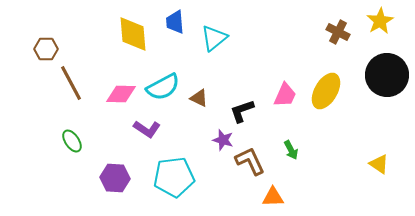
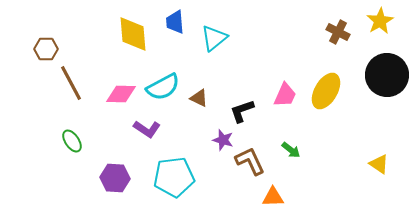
green arrow: rotated 24 degrees counterclockwise
